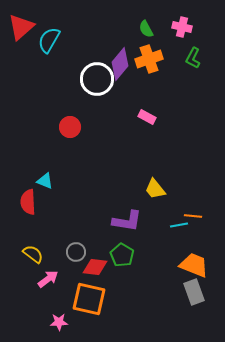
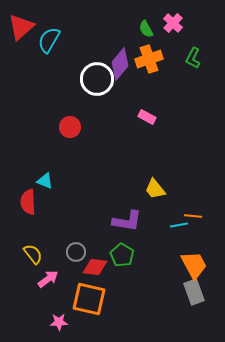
pink cross: moved 9 px left, 4 px up; rotated 30 degrees clockwise
yellow semicircle: rotated 15 degrees clockwise
orange trapezoid: rotated 40 degrees clockwise
